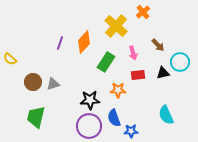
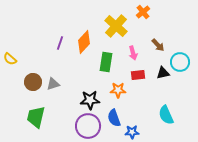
green rectangle: rotated 24 degrees counterclockwise
purple circle: moved 1 px left
blue star: moved 1 px right, 1 px down
